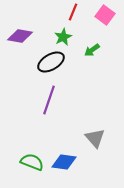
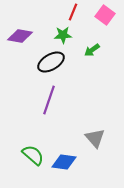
green star: moved 2 px up; rotated 24 degrees clockwise
green semicircle: moved 1 px right, 7 px up; rotated 20 degrees clockwise
